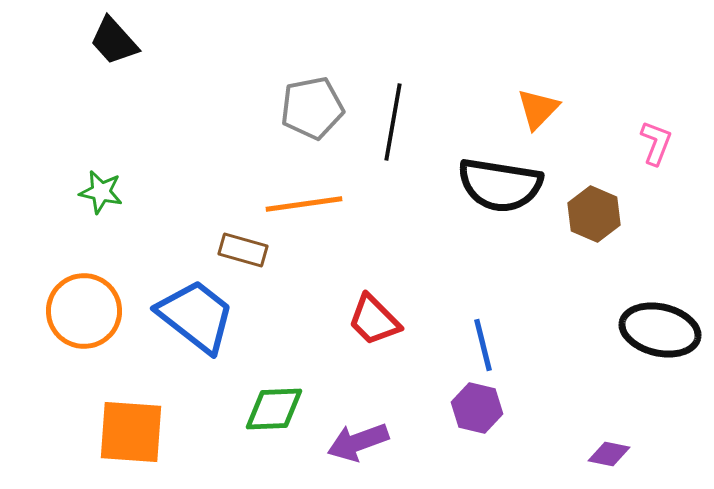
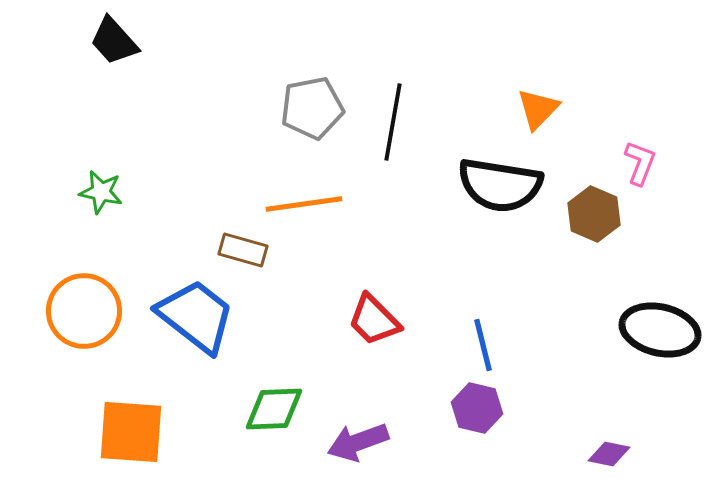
pink L-shape: moved 16 px left, 20 px down
